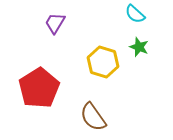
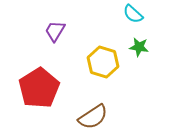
cyan semicircle: moved 2 px left
purple trapezoid: moved 8 px down
green star: rotated 12 degrees counterclockwise
brown semicircle: rotated 88 degrees counterclockwise
